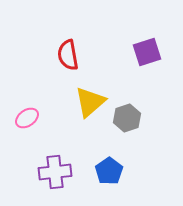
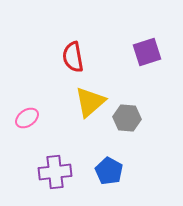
red semicircle: moved 5 px right, 2 px down
gray hexagon: rotated 24 degrees clockwise
blue pentagon: rotated 8 degrees counterclockwise
